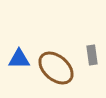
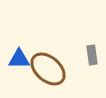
brown ellipse: moved 8 px left, 1 px down
